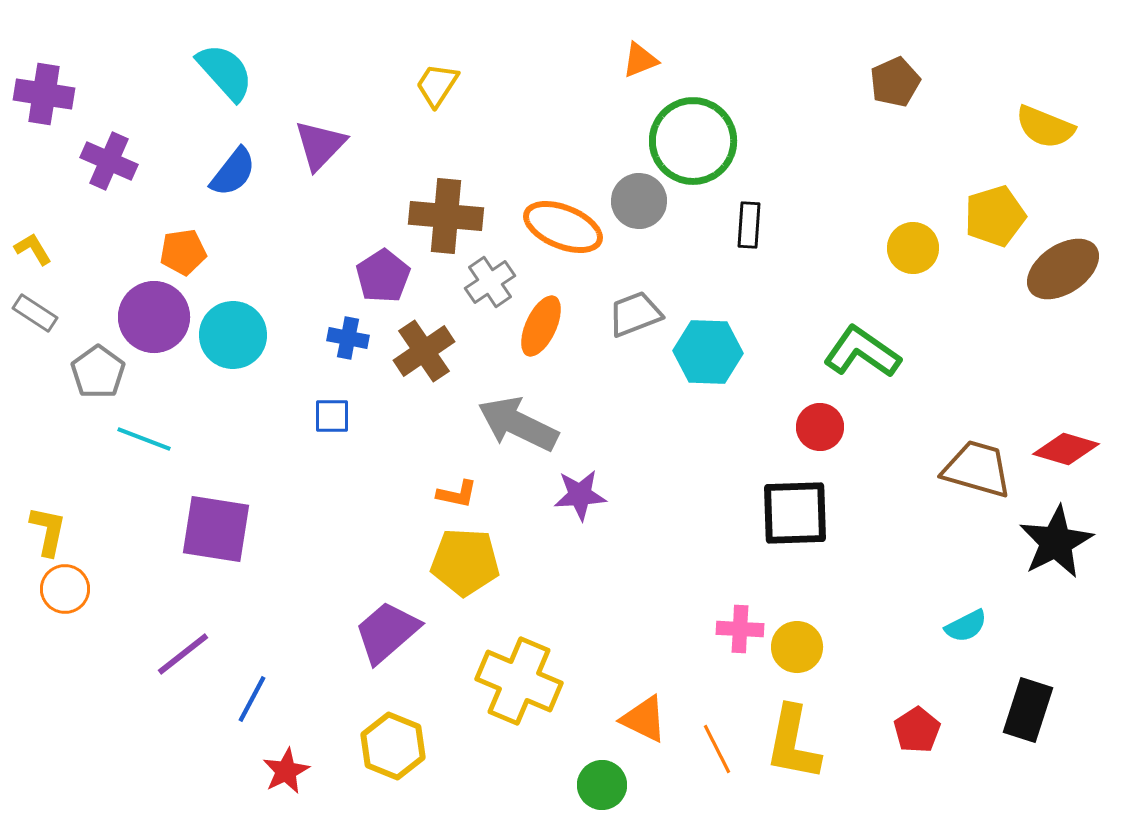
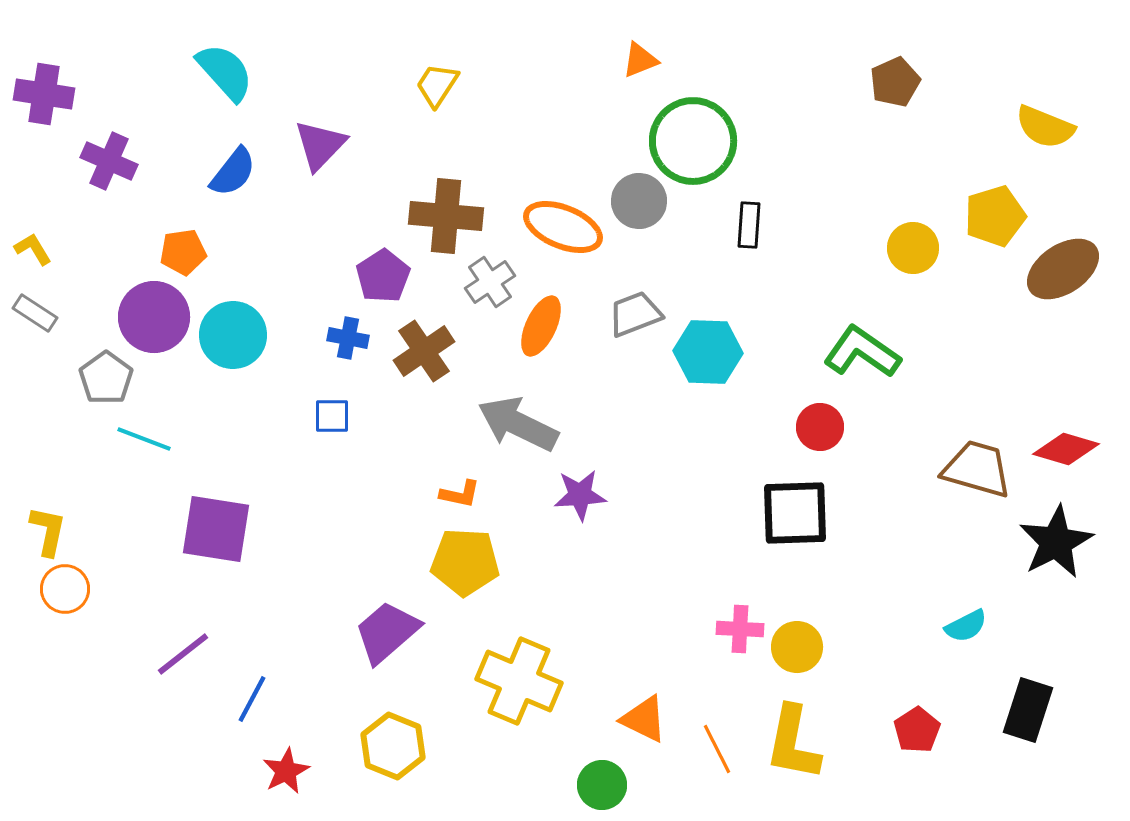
gray pentagon at (98, 372): moved 8 px right, 6 px down
orange L-shape at (457, 494): moved 3 px right
